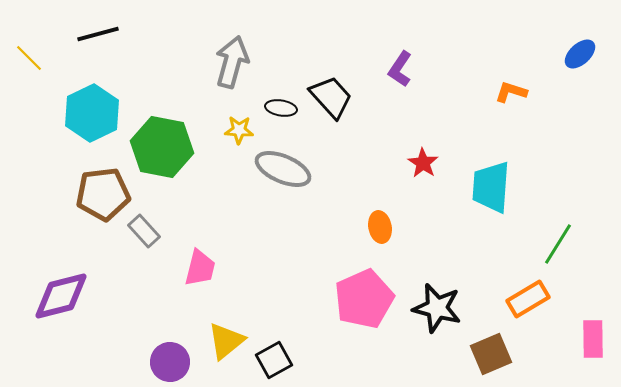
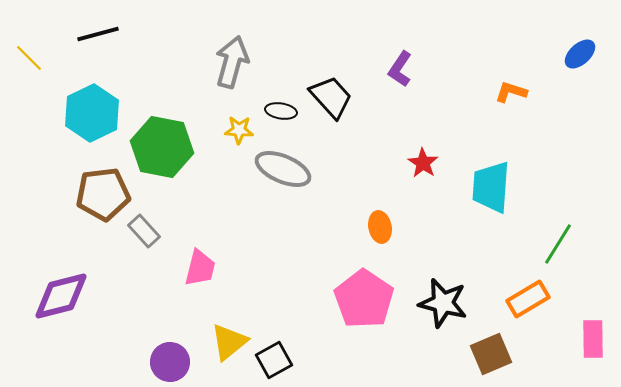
black ellipse: moved 3 px down
pink pentagon: rotated 14 degrees counterclockwise
black star: moved 6 px right, 5 px up
yellow triangle: moved 3 px right, 1 px down
